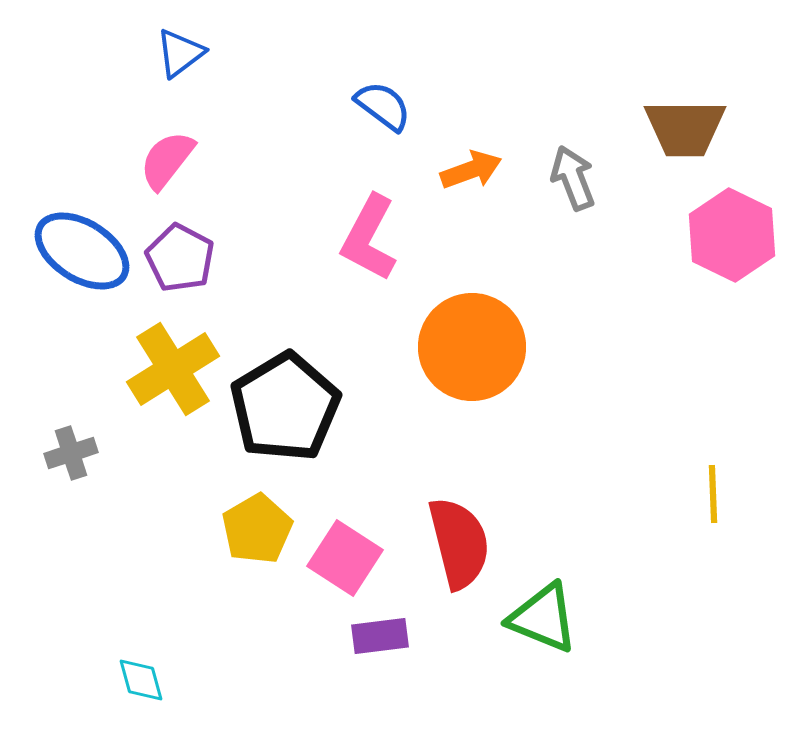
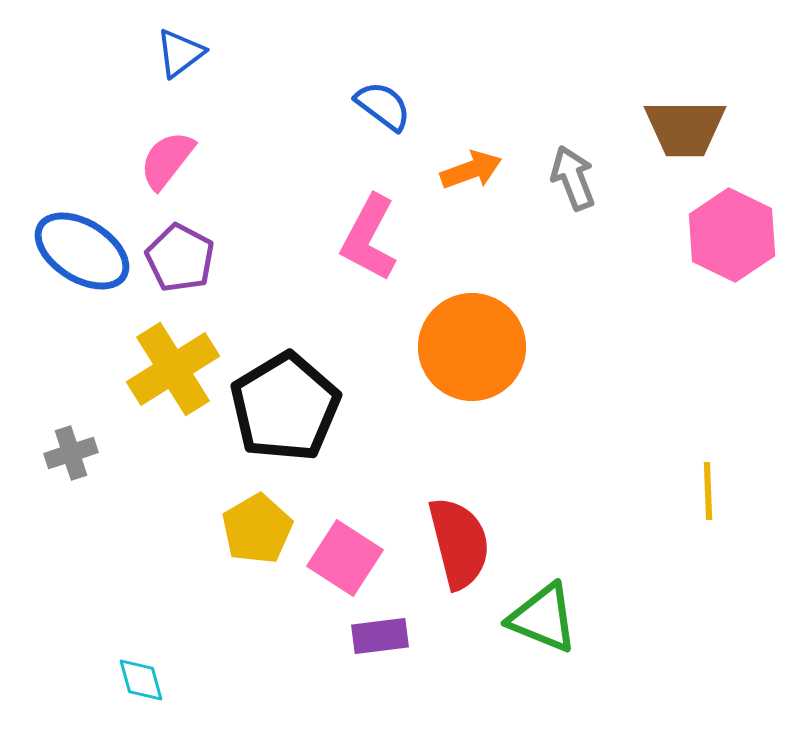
yellow line: moved 5 px left, 3 px up
